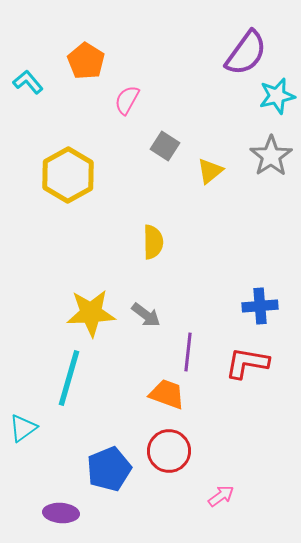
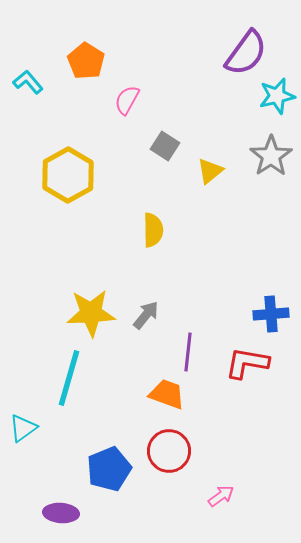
yellow semicircle: moved 12 px up
blue cross: moved 11 px right, 8 px down
gray arrow: rotated 88 degrees counterclockwise
